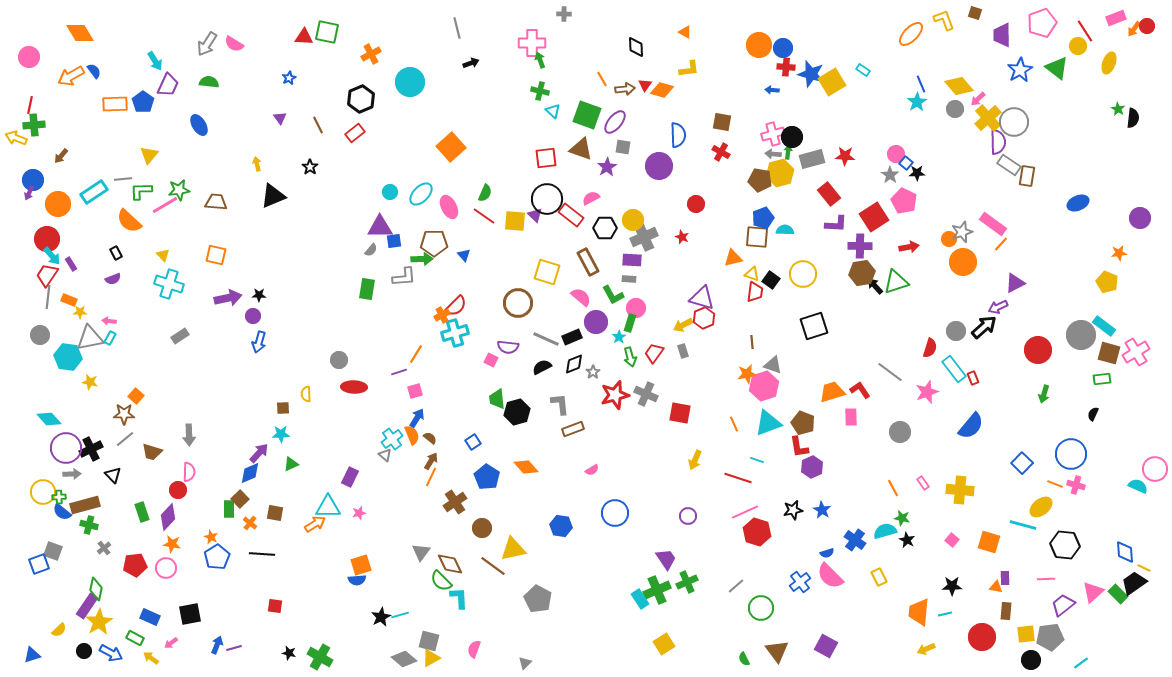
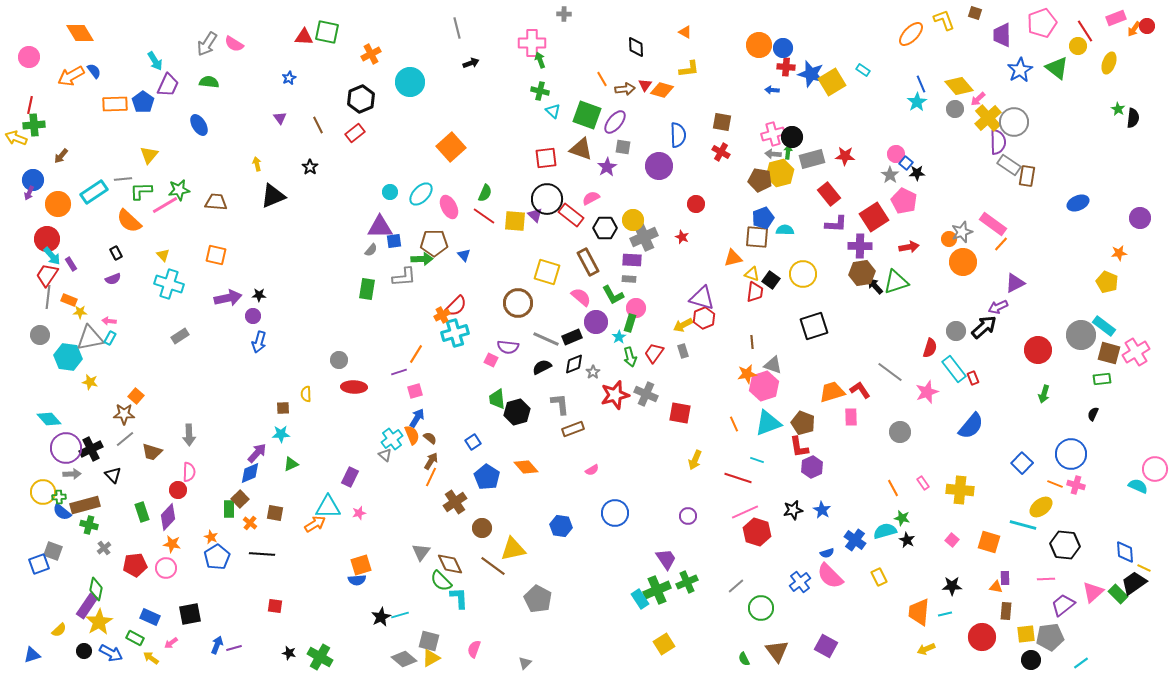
purple arrow at (259, 453): moved 2 px left
